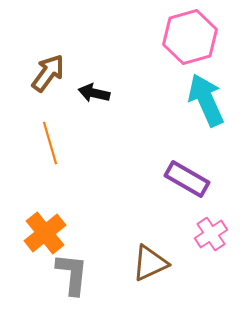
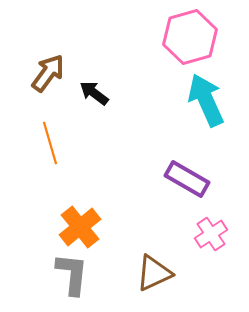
black arrow: rotated 24 degrees clockwise
orange cross: moved 35 px right, 6 px up
brown triangle: moved 4 px right, 10 px down
